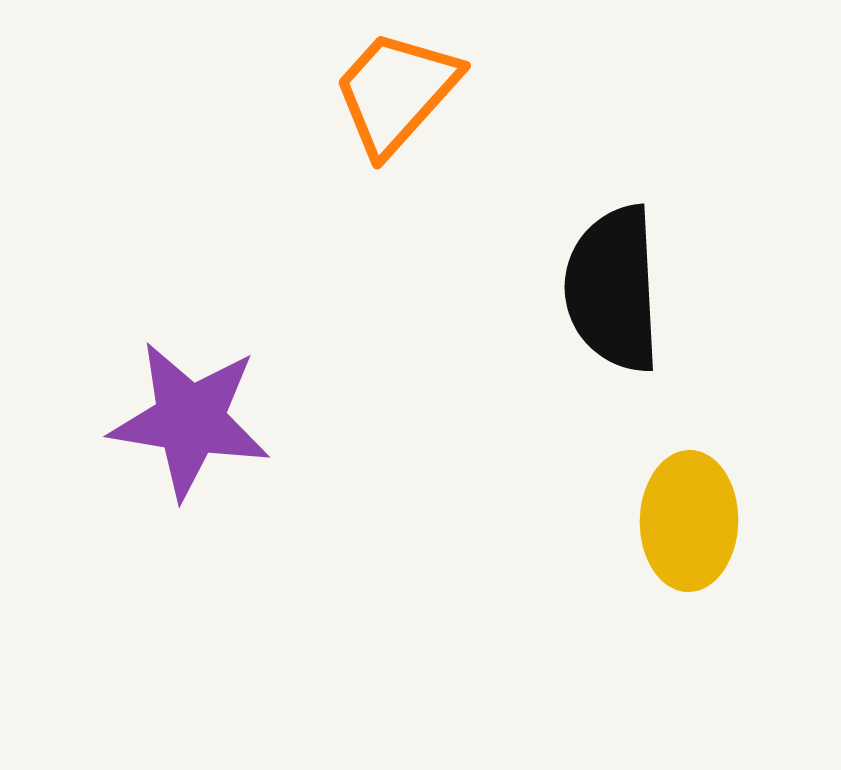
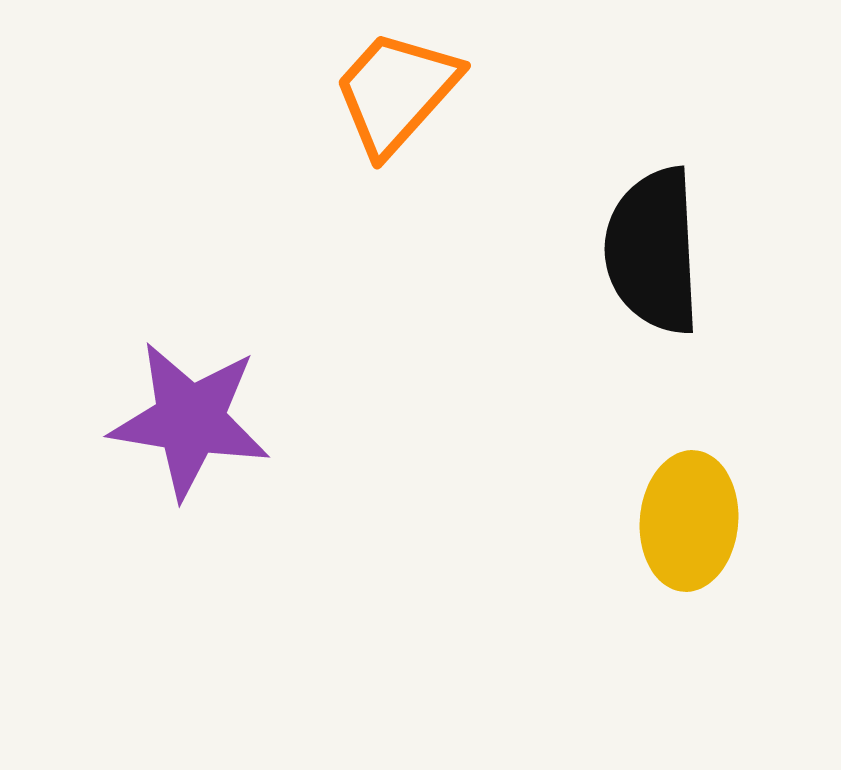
black semicircle: moved 40 px right, 38 px up
yellow ellipse: rotated 4 degrees clockwise
